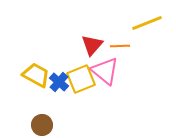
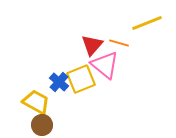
orange line: moved 1 px left, 3 px up; rotated 18 degrees clockwise
pink triangle: moved 6 px up
yellow trapezoid: moved 27 px down
